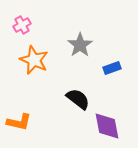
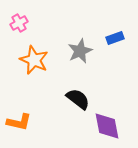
pink cross: moved 3 px left, 2 px up
gray star: moved 6 px down; rotated 10 degrees clockwise
blue rectangle: moved 3 px right, 30 px up
